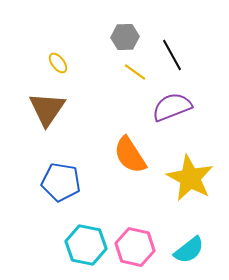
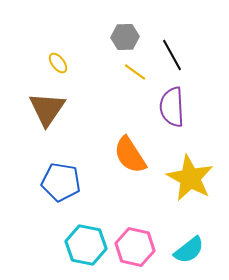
purple semicircle: rotated 72 degrees counterclockwise
